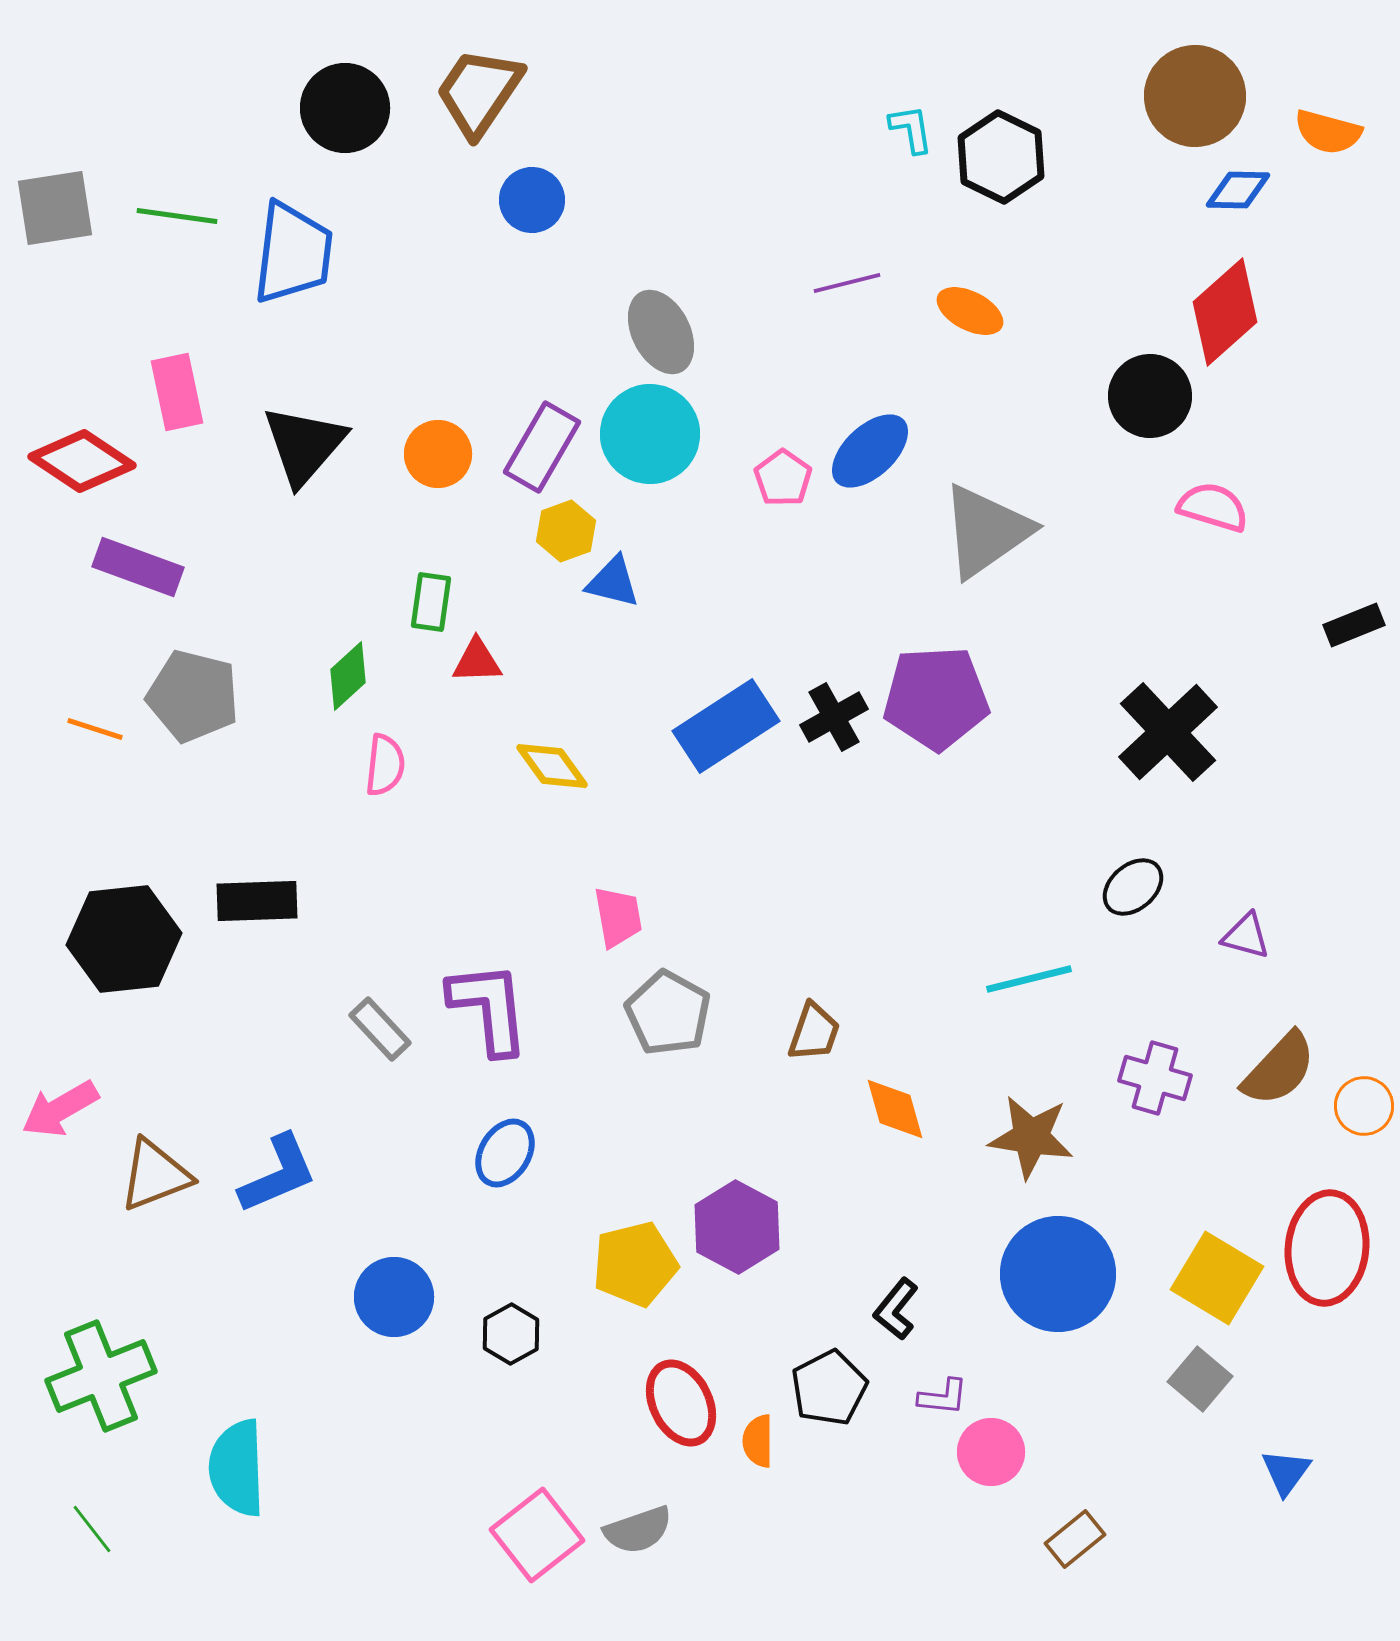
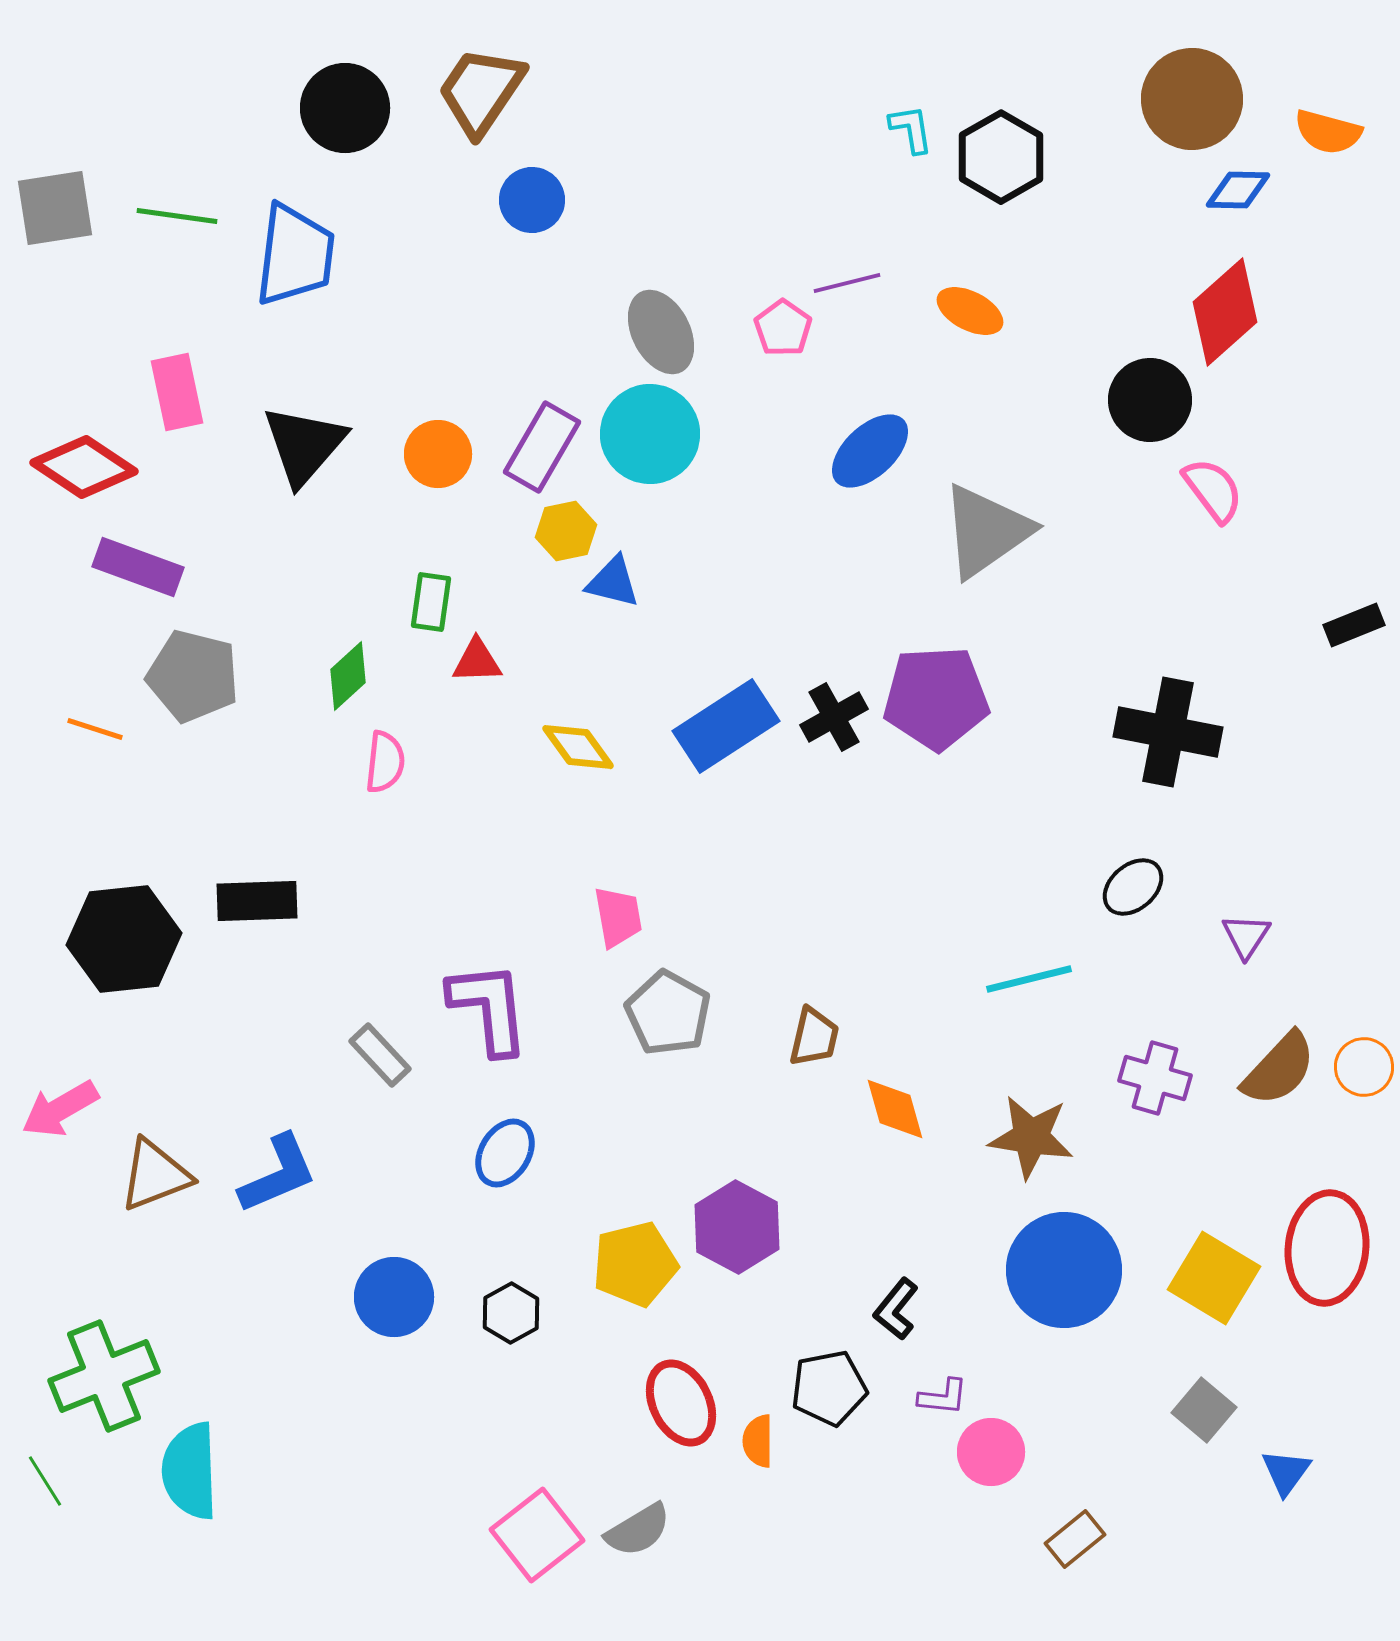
brown trapezoid at (479, 92): moved 2 px right, 1 px up
brown circle at (1195, 96): moved 3 px left, 3 px down
black hexagon at (1001, 157): rotated 4 degrees clockwise
blue trapezoid at (293, 253): moved 2 px right, 2 px down
black circle at (1150, 396): moved 4 px down
red diamond at (82, 461): moved 2 px right, 6 px down
pink pentagon at (783, 478): moved 150 px up
pink semicircle at (1213, 507): moved 17 px up; rotated 36 degrees clockwise
yellow hexagon at (566, 531): rotated 8 degrees clockwise
gray pentagon at (193, 696): moved 20 px up
black cross at (1168, 732): rotated 36 degrees counterclockwise
pink semicircle at (385, 765): moved 3 px up
yellow diamond at (552, 766): moved 26 px right, 19 px up
purple triangle at (1246, 936): rotated 48 degrees clockwise
gray rectangle at (380, 1029): moved 26 px down
brown trapezoid at (814, 1032): moved 5 px down; rotated 6 degrees counterclockwise
orange circle at (1364, 1106): moved 39 px up
blue circle at (1058, 1274): moved 6 px right, 4 px up
yellow square at (1217, 1278): moved 3 px left
black hexagon at (511, 1334): moved 21 px up
green cross at (101, 1376): moved 3 px right
gray square at (1200, 1379): moved 4 px right, 31 px down
black pentagon at (829, 1388): rotated 16 degrees clockwise
cyan semicircle at (237, 1468): moved 47 px left, 3 px down
green line at (92, 1529): moved 47 px left, 48 px up; rotated 6 degrees clockwise
gray semicircle at (638, 1530): rotated 12 degrees counterclockwise
